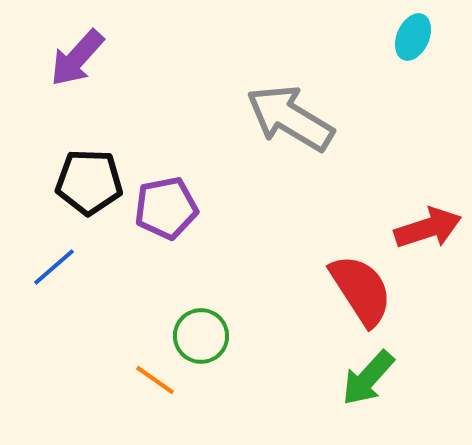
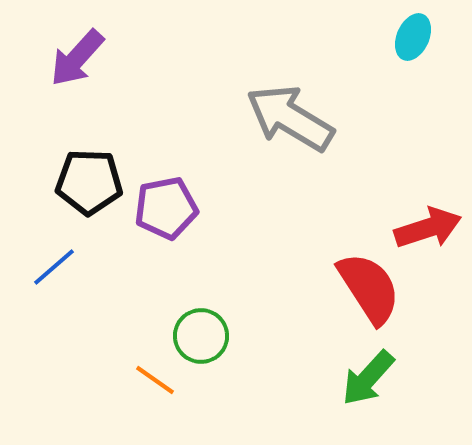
red semicircle: moved 8 px right, 2 px up
